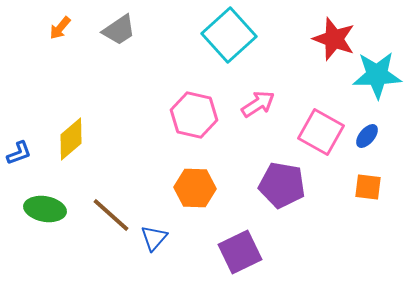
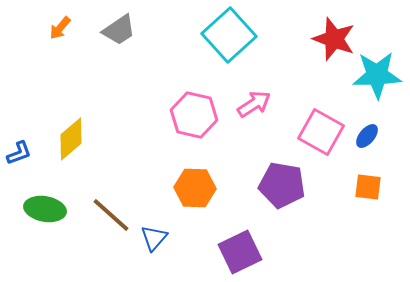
pink arrow: moved 4 px left
